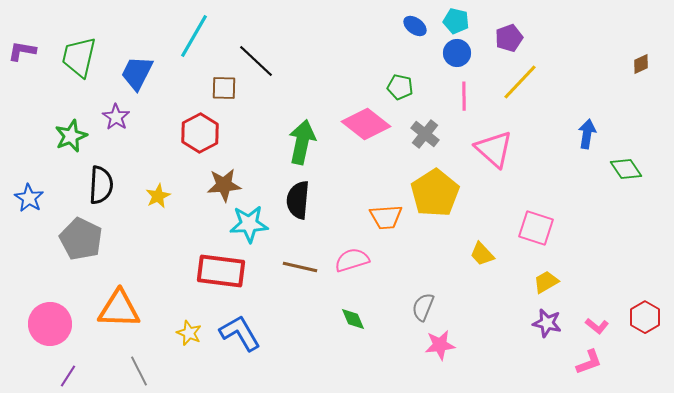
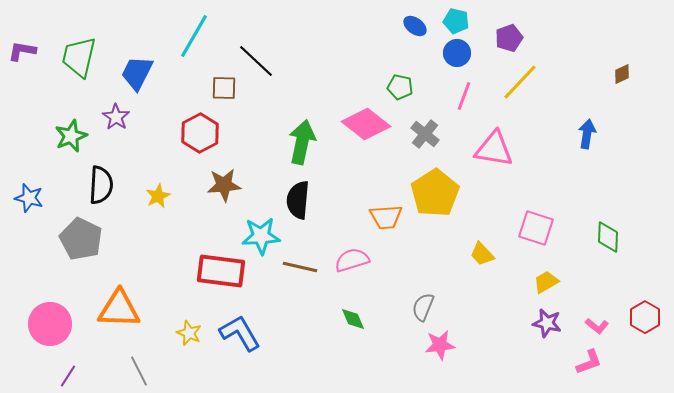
brown diamond at (641, 64): moved 19 px left, 10 px down
pink line at (464, 96): rotated 20 degrees clockwise
pink triangle at (494, 149): rotated 33 degrees counterclockwise
green diamond at (626, 169): moved 18 px left, 68 px down; rotated 36 degrees clockwise
blue star at (29, 198): rotated 16 degrees counterclockwise
cyan star at (249, 224): moved 12 px right, 12 px down
